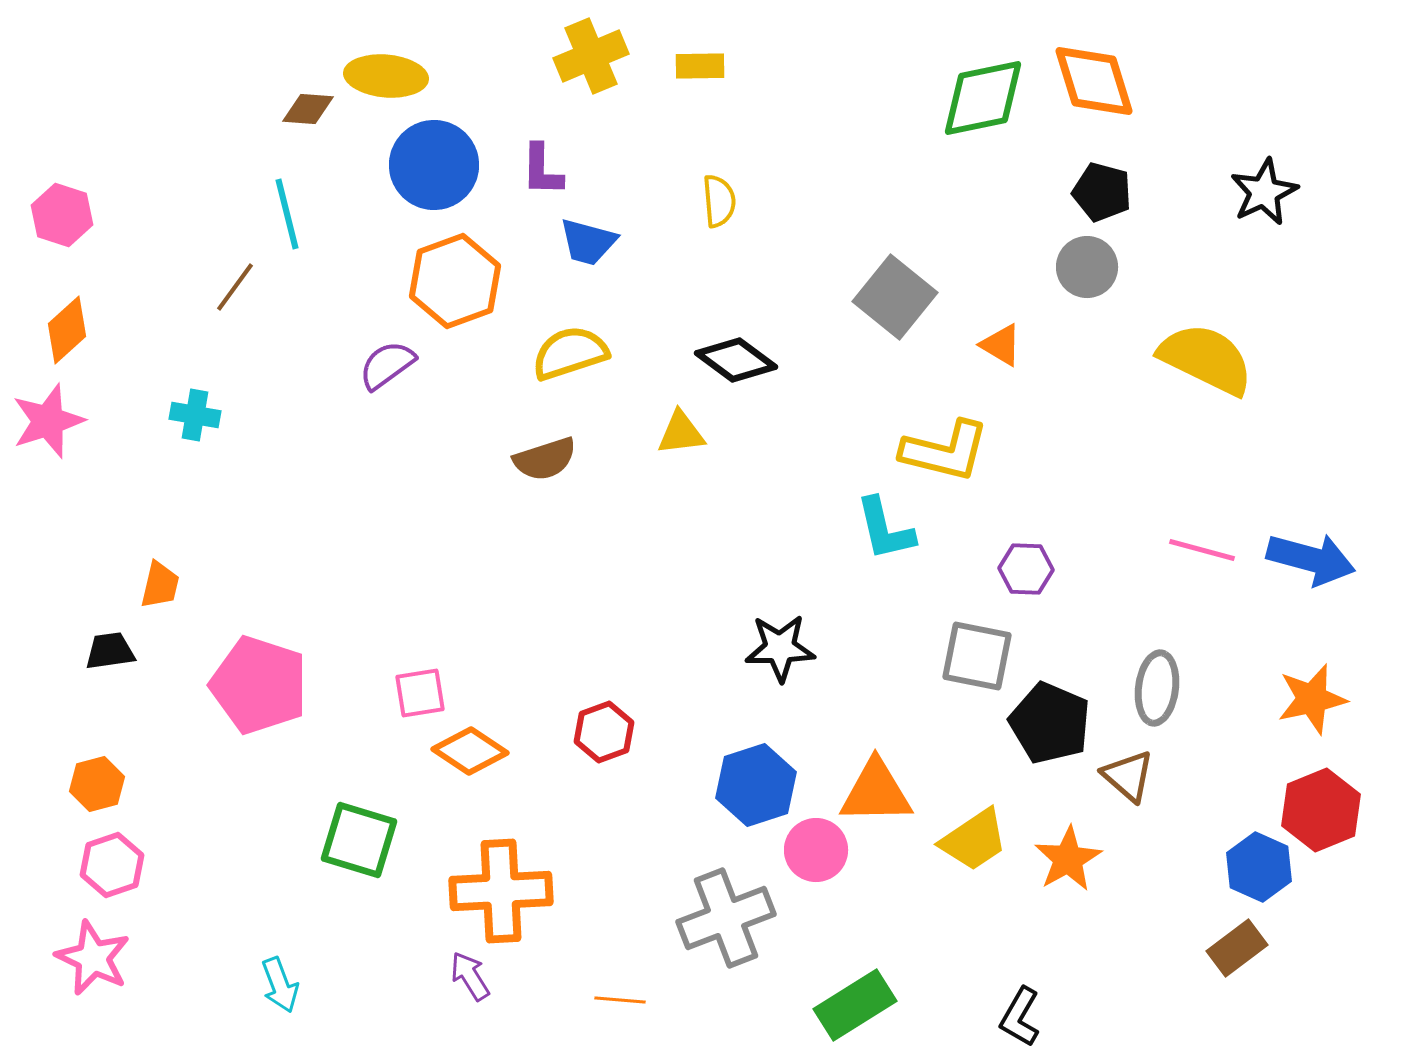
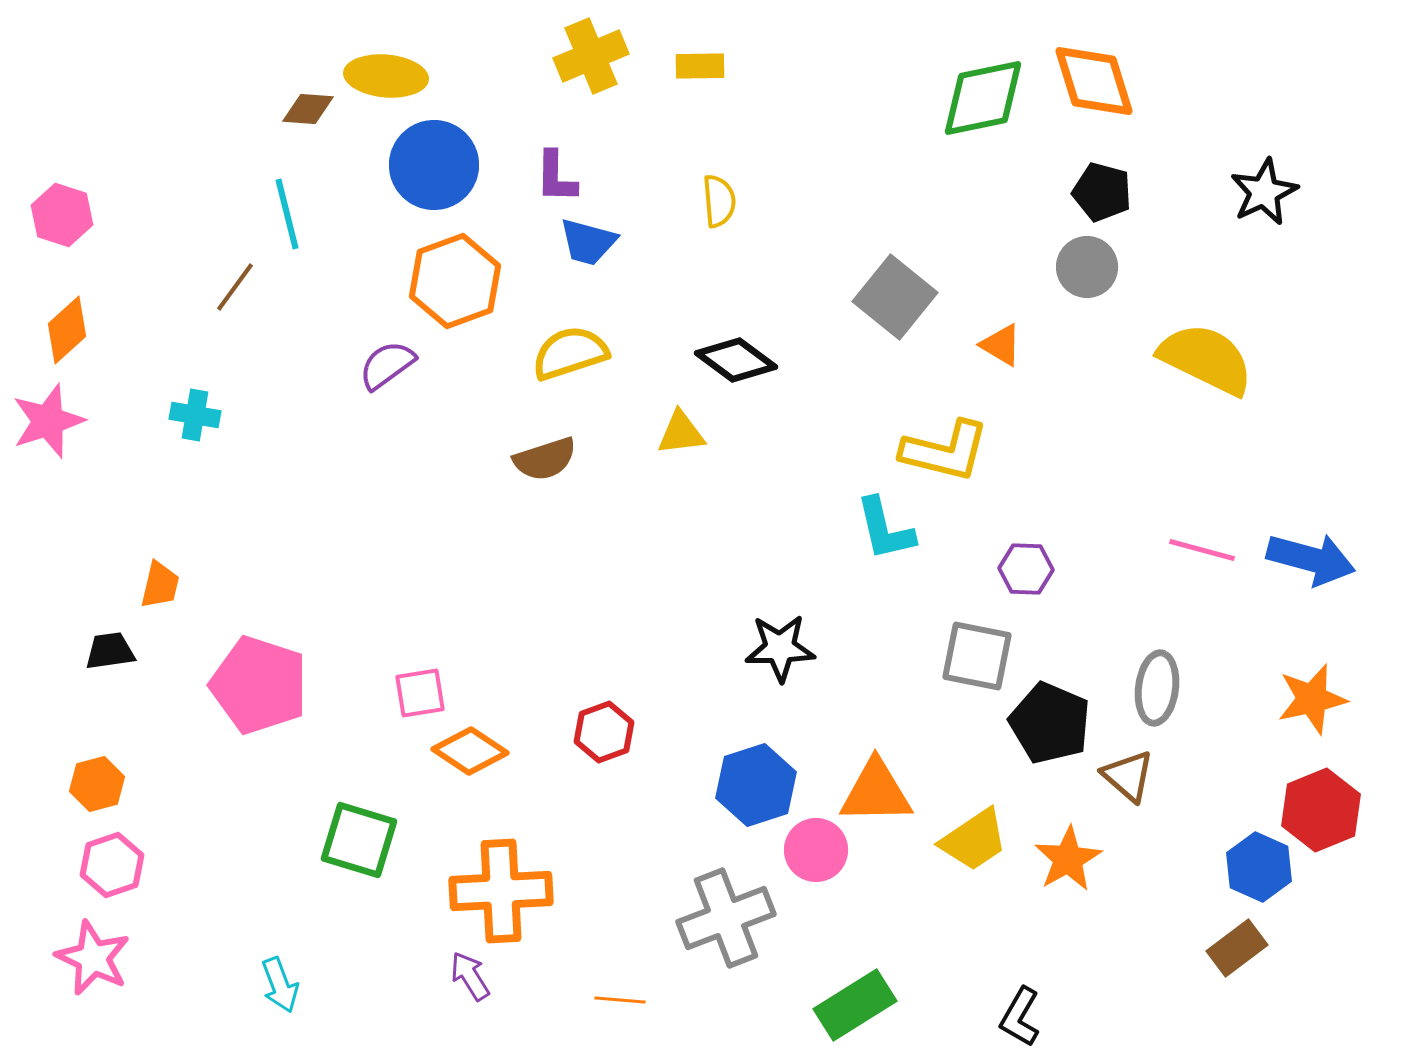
purple L-shape at (542, 170): moved 14 px right, 7 px down
